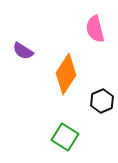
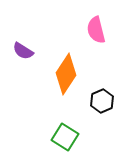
pink semicircle: moved 1 px right, 1 px down
